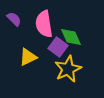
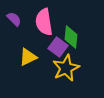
pink semicircle: moved 2 px up
green diamond: rotated 30 degrees clockwise
yellow star: moved 2 px left, 1 px up
